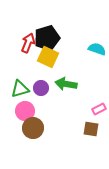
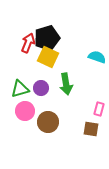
cyan semicircle: moved 8 px down
green arrow: rotated 110 degrees counterclockwise
pink rectangle: rotated 48 degrees counterclockwise
brown circle: moved 15 px right, 6 px up
